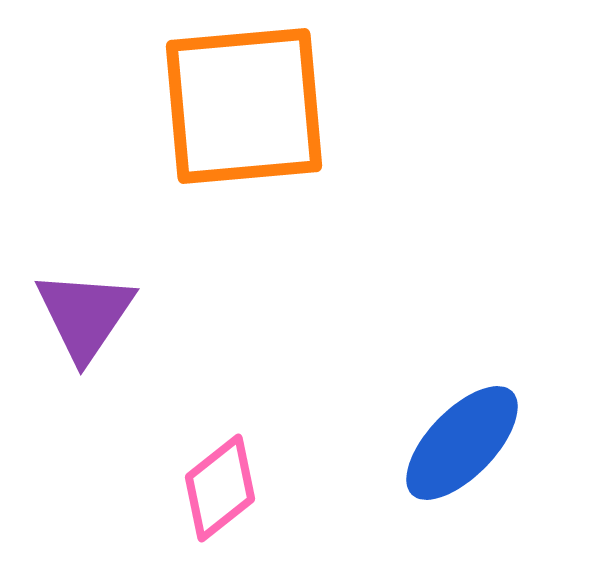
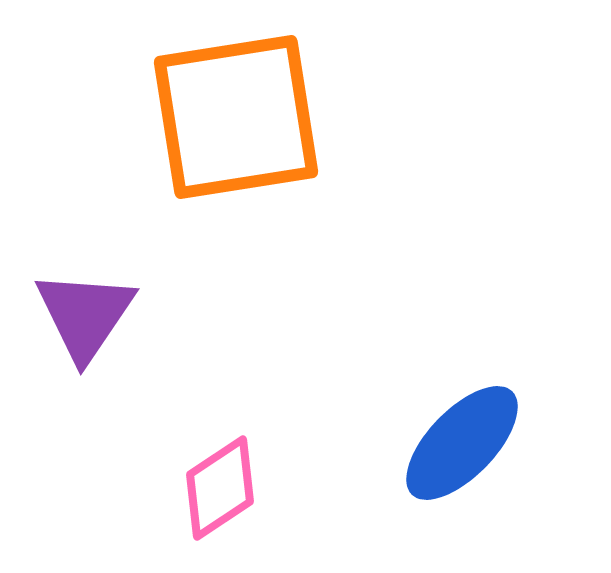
orange square: moved 8 px left, 11 px down; rotated 4 degrees counterclockwise
pink diamond: rotated 5 degrees clockwise
